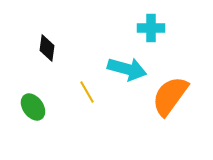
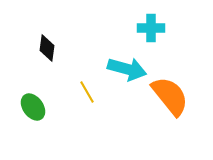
orange semicircle: rotated 105 degrees clockwise
